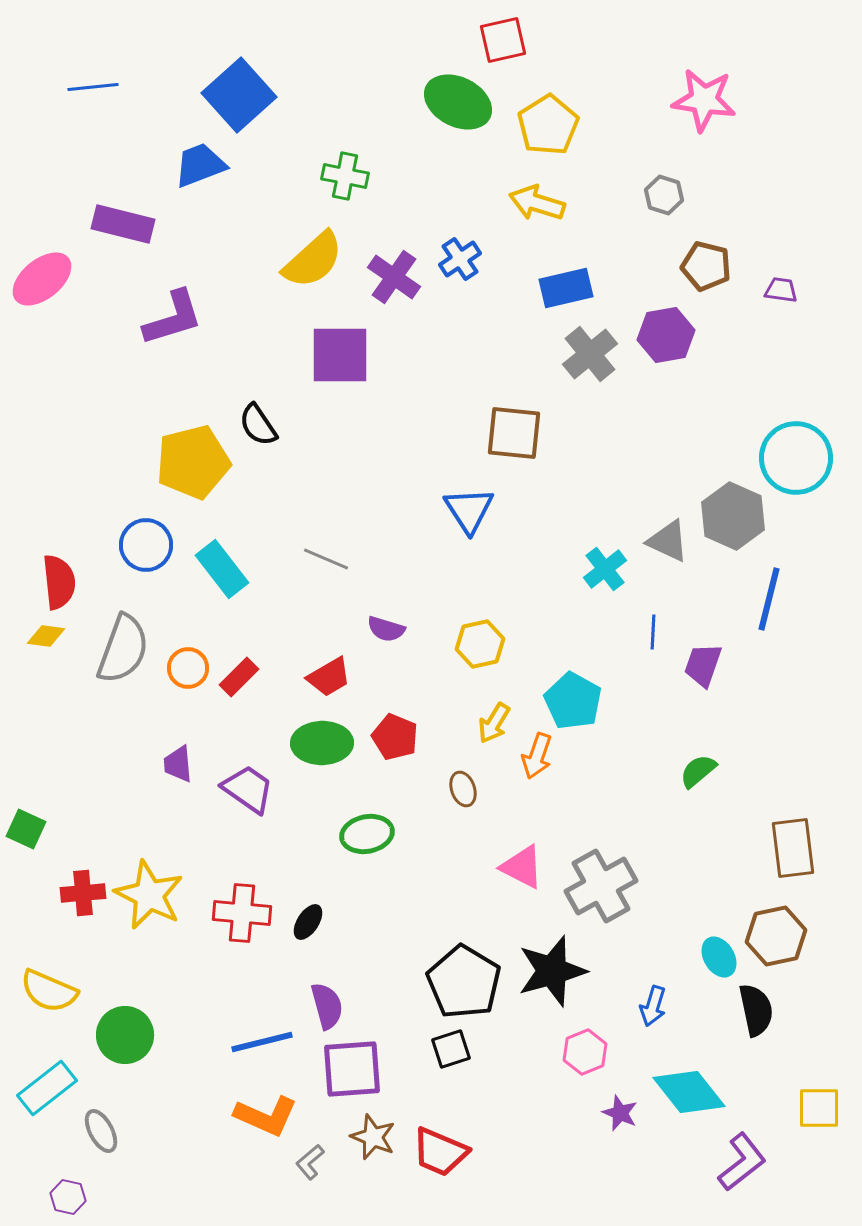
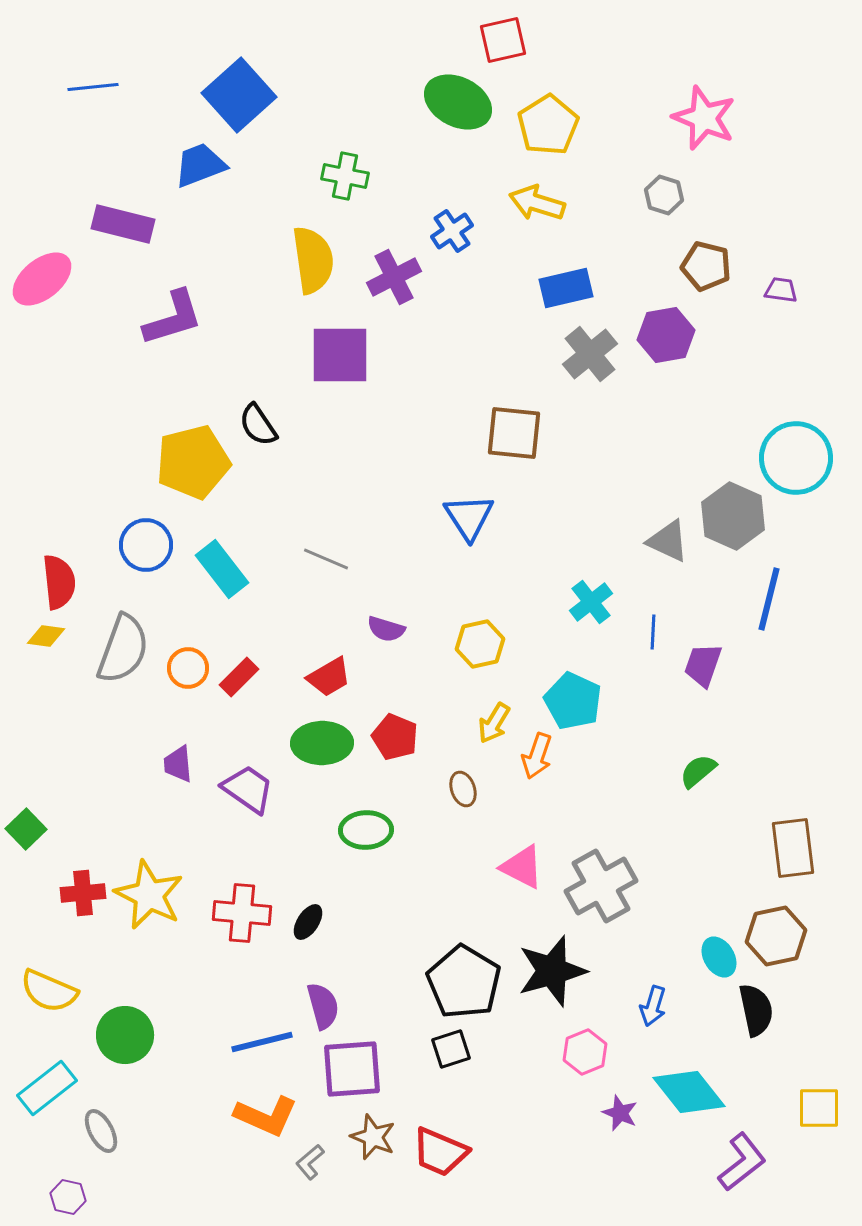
pink star at (704, 100): moved 18 px down; rotated 14 degrees clockwise
blue cross at (460, 259): moved 8 px left, 28 px up
yellow semicircle at (313, 260): rotated 56 degrees counterclockwise
purple cross at (394, 277): rotated 28 degrees clockwise
blue triangle at (469, 510): moved 7 px down
cyan cross at (605, 569): moved 14 px left, 33 px down
cyan pentagon at (573, 701): rotated 4 degrees counterclockwise
green square at (26, 829): rotated 21 degrees clockwise
green ellipse at (367, 834): moved 1 px left, 4 px up; rotated 9 degrees clockwise
purple semicircle at (327, 1006): moved 4 px left
